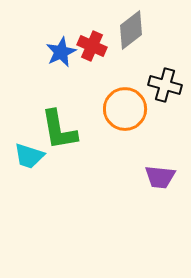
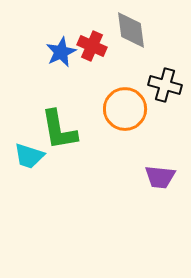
gray diamond: rotated 60 degrees counterclockwise
